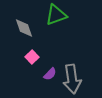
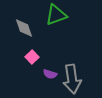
purple semicircle: rotated 64 degrees clockwise
